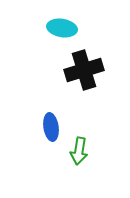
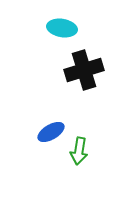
blue ellipse: moved 5 px down; rotated 68 degrees clockwise
